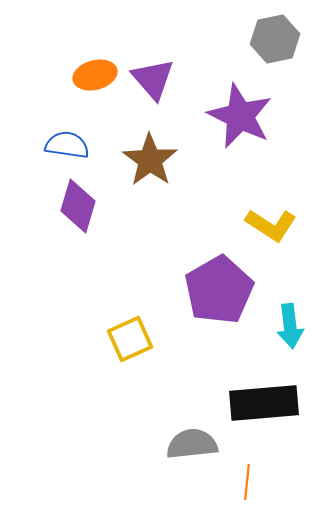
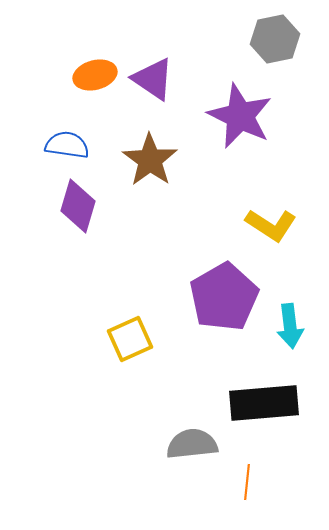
purple triangle: rotated 15 degrees counterclockwise
purple pentagon: moved 5 px right, 7 px down
